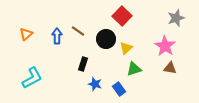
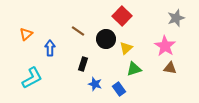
blue arrow: moved 7 px left, 12 px down
